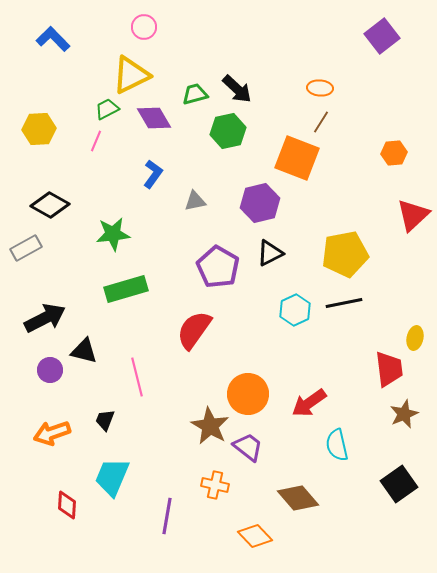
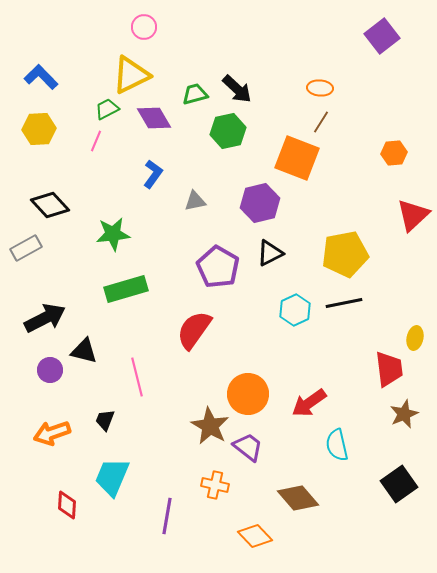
blue L-shape at (53, 39): moved 12 px left, 38 px down
black diamond at (50, 205): rotated 18 degrees clockwise
